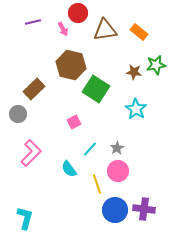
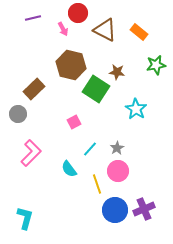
purple line: moved 4 px up
brown triangle: rotated 35 degrees clockwise
brown star: moved 17 px left
purple cross: rotated 30 degrees counterclockwise
